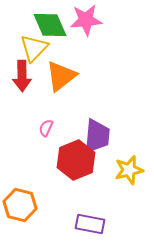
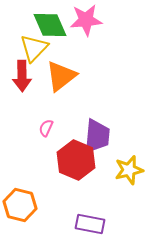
red hexagon: rotated 15 degrees counterclockwise
